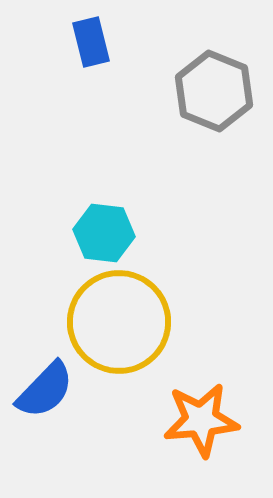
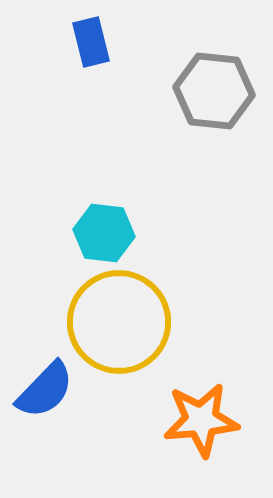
gray hexagon: rotated 16 degrees counterclockwise
